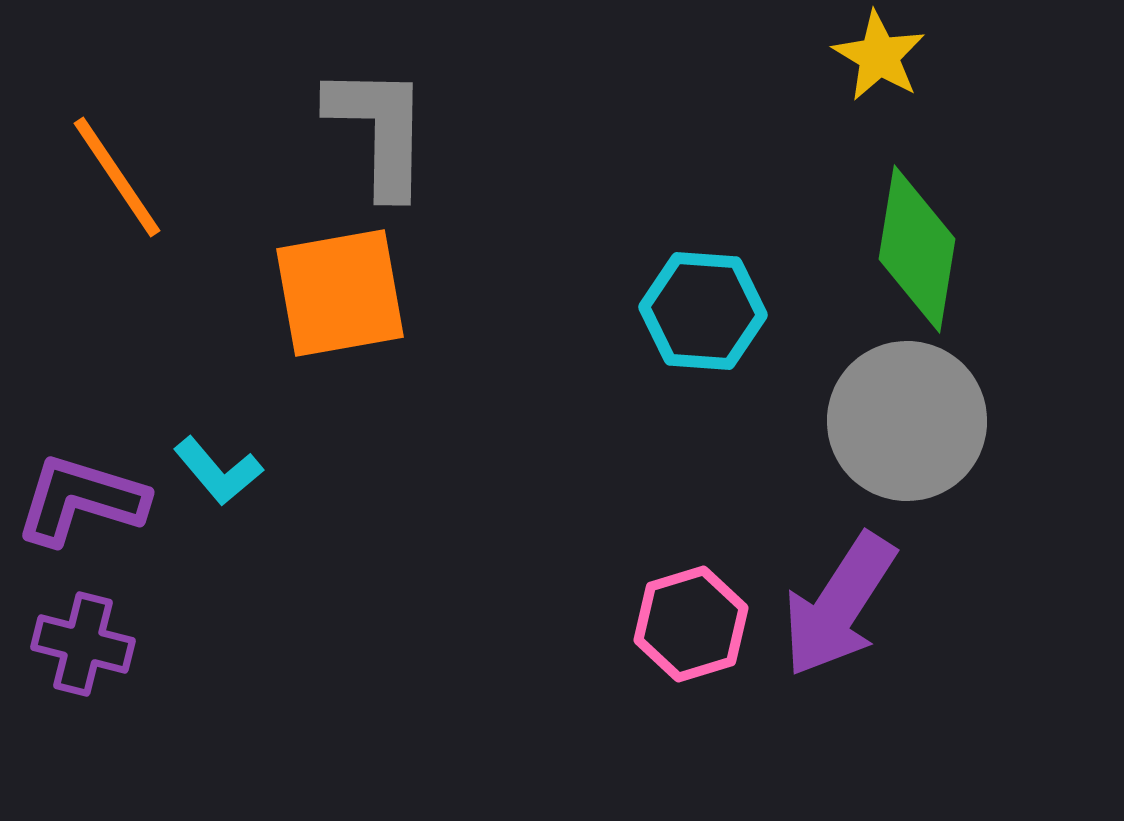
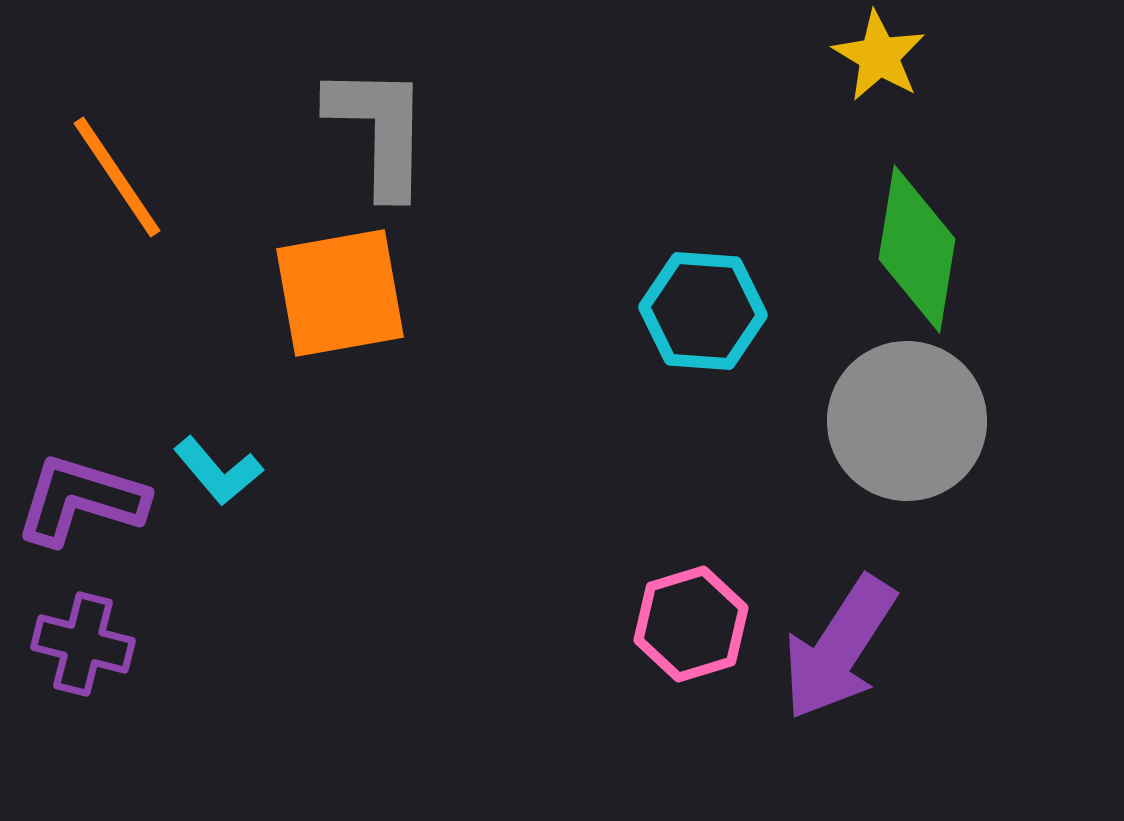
purple arrow: moved 43 px down
